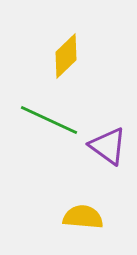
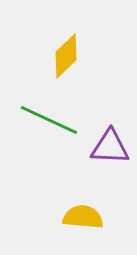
purple triangle: moved 2 px right, 1 px down; rotated 33 degrees counterclockwise
